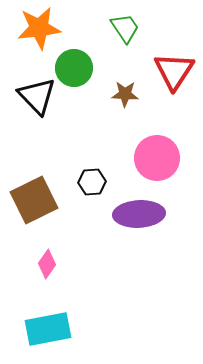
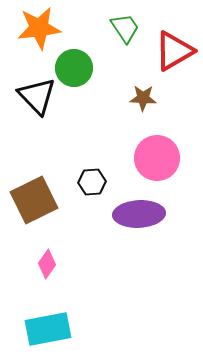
red triangle: moved 20 px up; rotated 27 degrees clockwise
brown star: moved 18 px right, 4 px down
